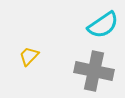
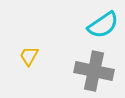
yellow trapezoid: rotated 15 degrees counterclockwise
